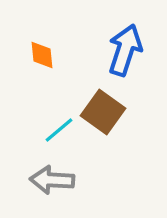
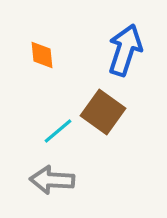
cyan line: moved 1 px left, 1 px down
